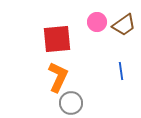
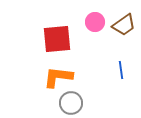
pink circle: moved 2 px left
blue line: moved 1 px up
orange L-shape: rotated 108 degrees counterclockwise
